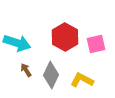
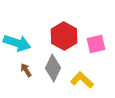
red hexagon: moved 1 px left, 1 px up
gray diamond: moved 2 px right, 7 px up
yellow L-shape: rotated 15 degrees clockwise
